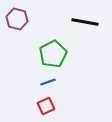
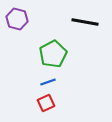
red square: moved 3 px up
